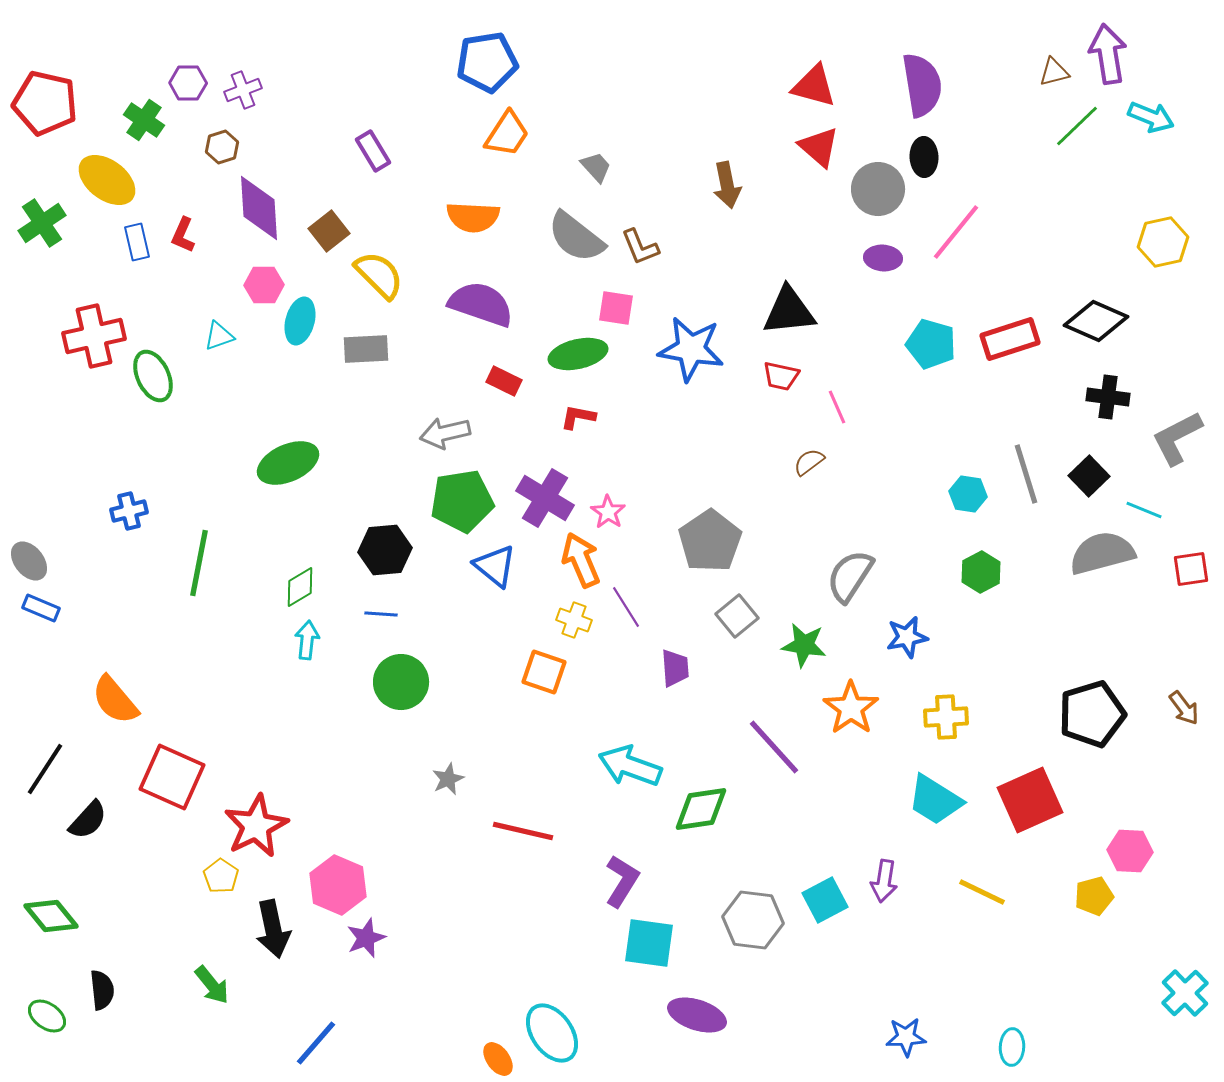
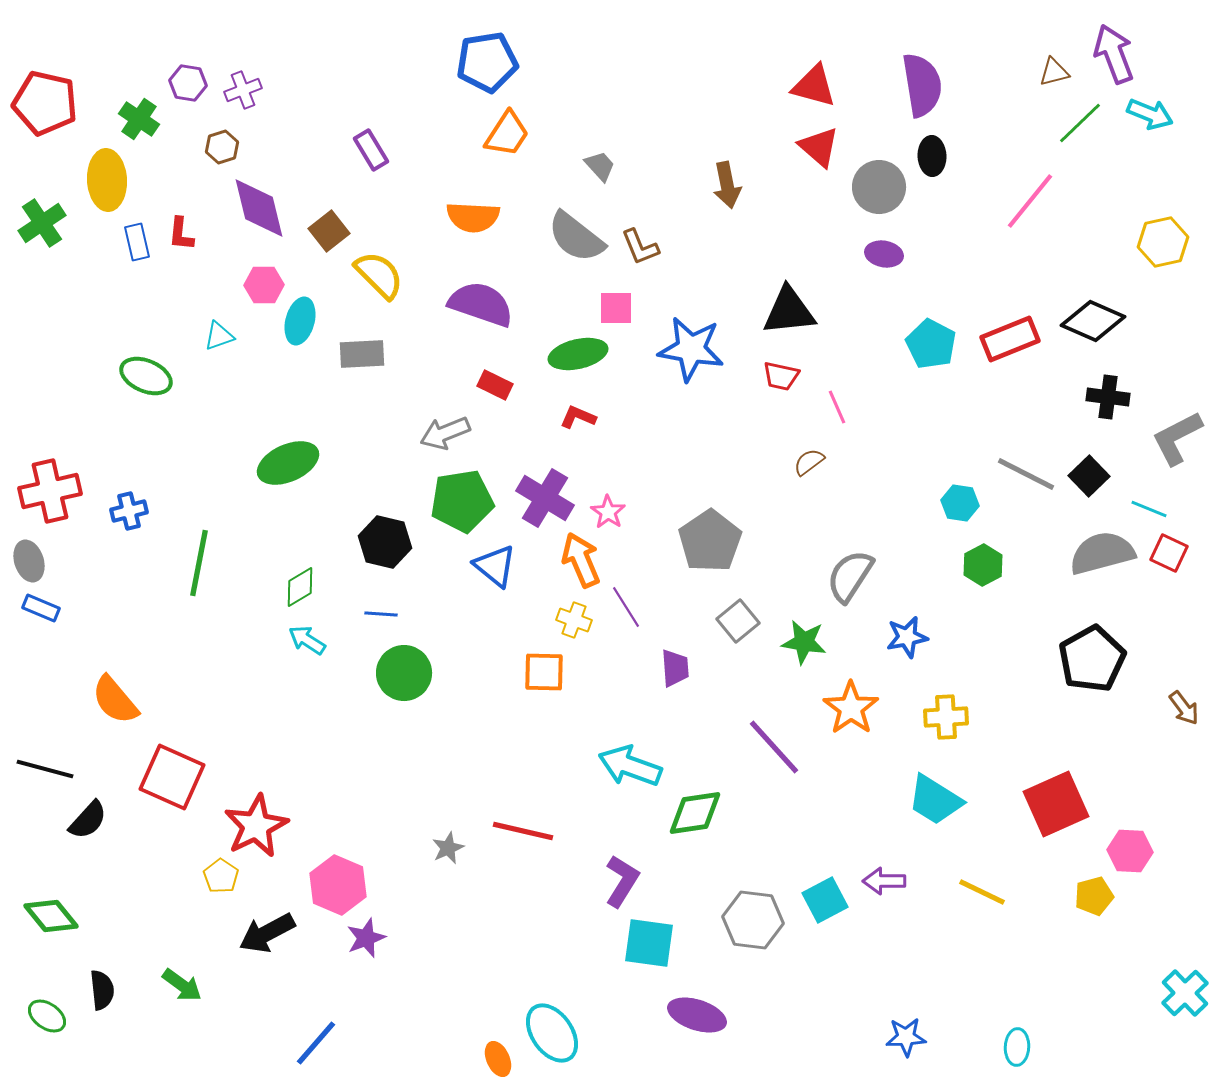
purple arrow at (1108, 54): moved 6 px right; rotated 12 degrees counterclockwise
purple hexagon at (188, 83): rotated 9 degrees clockwise
cyan arrow at (1151, 117): moved 1 px left, 3 px up
green cross at (144, 120): moved 5 px left, 1 px up
green line at (1077, 126): moved 3 px right, 3 px up
purple rectangle at (373, 151): moved 2 px left, 1 px up
black ellipse at (924, 157): moved 8 px right, 1 px up
gray trapezoid at (596, 167): moved 4 px right, 1 px up
yellow ellipse at (107, 180): rotated 50 degrees clockwise
gray circle at (878, 189): moved 1 px right, 2 px up
purple diamond at (259, 208): rotated 10 degrees counterclockwise
pink line at (956, 232): moved 74 px right, 31 px up
red L-shape at (183, 235): moved 2 px left, 1 px up; rotated 18 degrees counterclockwise
purple ellipse at (883, 258): moved 1 px right, 4 px up; rotated 6 degrees clockwise
pink square at (616, 308): rotated 9 degrees counterclockwise
black diamond at (1096, 321): moved 3 px left
red cross at (94, 336): moved 44 px left, 155 px down
red rectangle at (1010, 339): rotated 4 degrees counterclockwise
cyan pentagon at (931, 344): rotated 12 degrees clockwise
gray rectangle at (366, 349): moved 4 px left, 5 px down
green ellipse at (153, 376): moved 7 px left; rotated 42 degrees counterclockwise
red rectangle at (504, 381): moved 9 px left, 4 px down
red L-shape at (578, 417): rotated 12 degrees clockwise
gray arrow at (445, 433): rotated 9 degrees counterclockwise
gray line at (1026, 474): rotated 46 degrees counterclockwise
cyan hexagon at (968, 494): moved 8 px left, 9 px down
cyan line at (1144, 510): moved 5 px right, 1 px up
black hexagon at (385, 550): moved 8 px up; rotated 18 degrees clockwise
gray ellipse at (29, 561): rotated 21 degrees clockwise
red square at (1191, 569): moved 22 px left, 16 px up; rotated 33 degrees clockwise
green hexagon at (981, 572): moved 2 px right, 7 px up
gray square at (737, 616): moved 1 px right, 5 px down
cyan arrow at (307, 640): rotated 63 degrees counterclockwise
green star at (804, 645): moved 3 px up
orange square at (544, 672): rotated 18 degrees counterclockwise
green circle at (401, 682): moved 3 px right, 9 px up
black pentagon at (1092, 714): moved 55 px up; rotated 12 degrees counterclockwise
black line at (45, 769): rotated 72 degrees clockwise
gray star at (448, 779): moved 69 px down
red square at (1030, 800): moved 26 px right, 4 px down
green diamond at (701, 809): moved 6 px left, 4 px down
purple arrow at (884, 881): rotated 81 degrees clockwise
black arrow at (273, 929): moved 6 px left, 4 px down; rotated 74 degrees clockwise
green arrow at (212, 985): moved 30 px left; rotated 15 degrees counterclockwise
cyan ellipse at (1012, 1047): moved 5 px right
orange ellipse at (498, 1059): rotated 12 degrees clockwise
